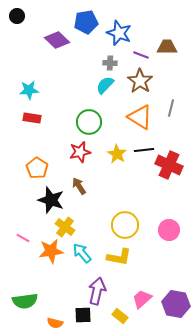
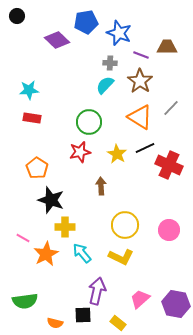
gray line: rotated 30 degrees clockwise
black line: moved 1 px right, 2 px up; rotated 18 degrees counterclockwise
brown arrow: moved 22 px right; rotated 30 degrees clockwise
yellow cross: rotated 36 degrees counterclockwise
orange star: moved 5 px left, 3 px down; rotated 20 degrees counterclockwise
yellow L-shape: moved 2 px right; rotated 15 degrees clockwise
pink trapezoid: moved 2 px left
yellow rectangle: moved 2 px left, 7 px down
